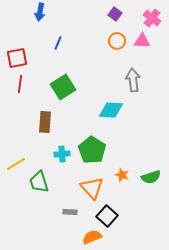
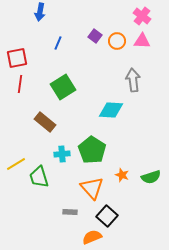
purple square: moved 20 px left, 22 px down
pink cross: moved 10 px left, 2 px up
brown rectangle: rotated 55 degrees counterclockwise
green trapezoid: moved 5 px up
